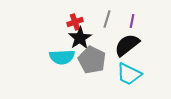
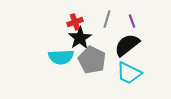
purple line: rotated 32 degrees counterclockwise
cyan semicircle: moved 1 px left
cyan trapezoid: moved 1 px up
